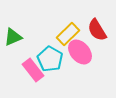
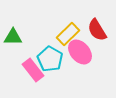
green triangle: rotated 24 degrees clockwise
